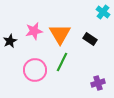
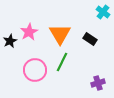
pink star: moved 5 px left, 1 px down; rotated 18 degrees counterclockwise
